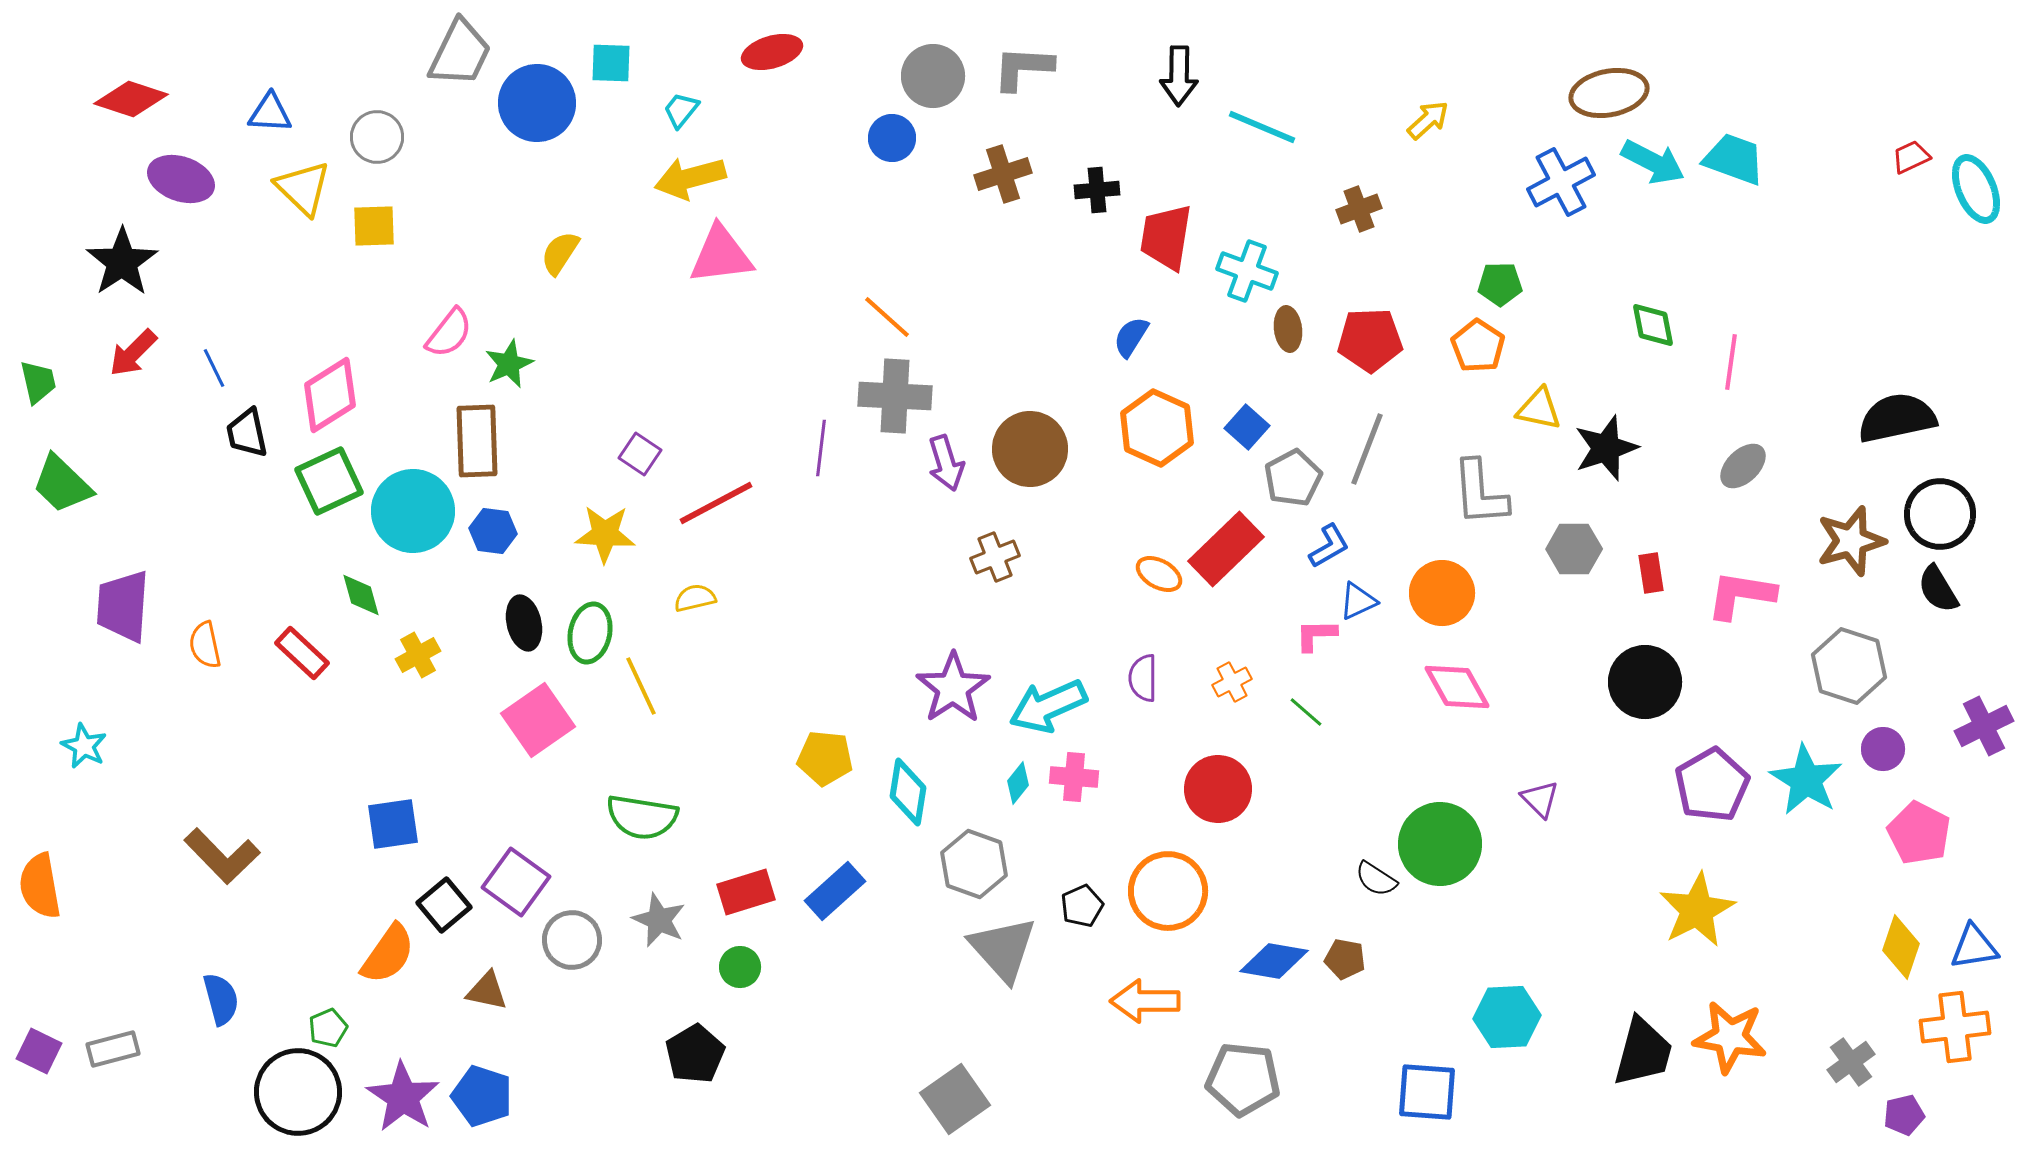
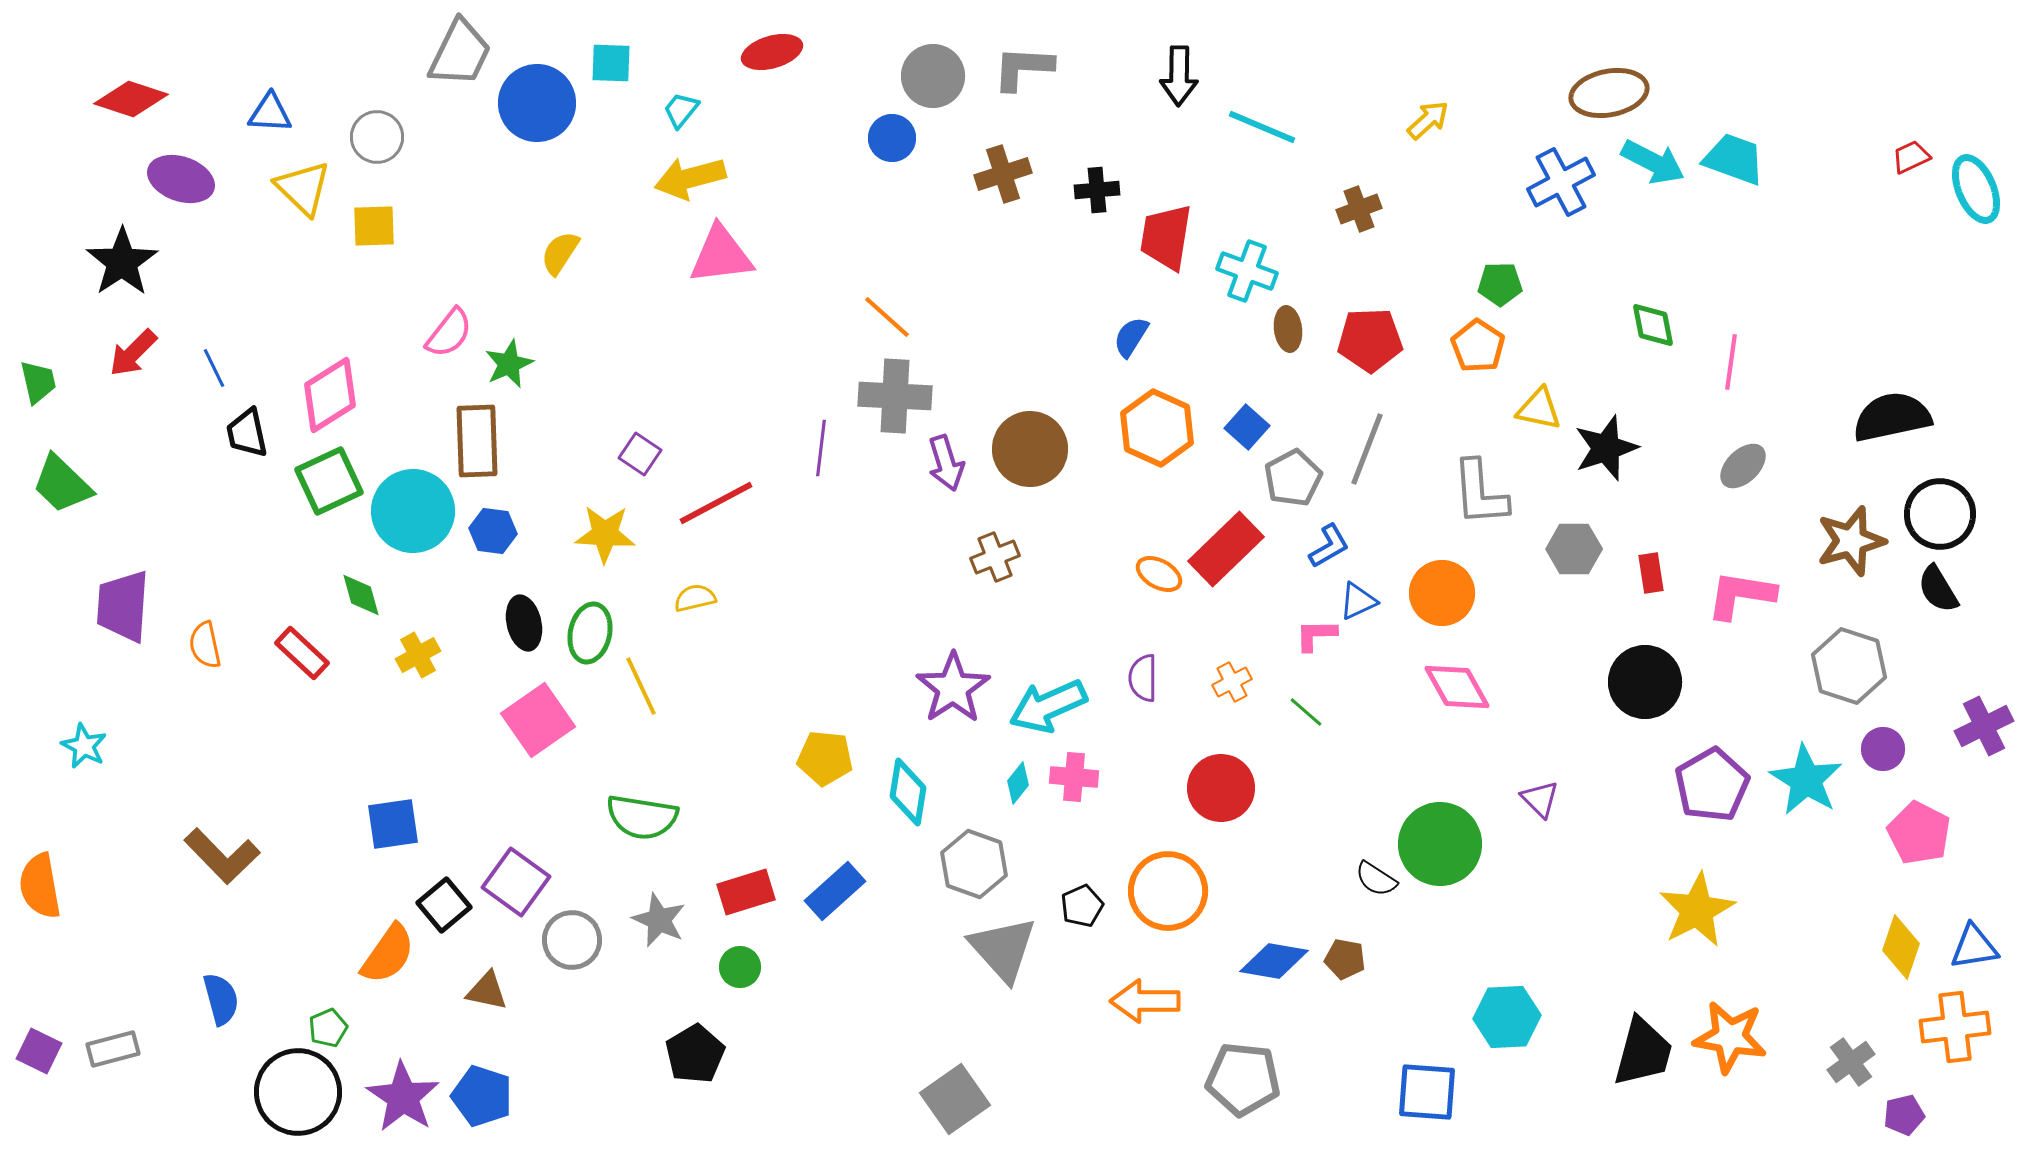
black semicircle at (1897, 418): moved 5 px left, 1 px up
red circle at (1218, 789): moved 3 px right, 1 px up
